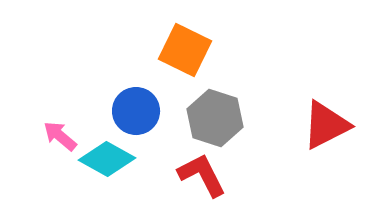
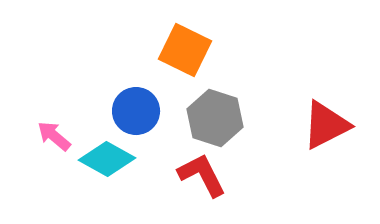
pink arrow: moved 6 px left
